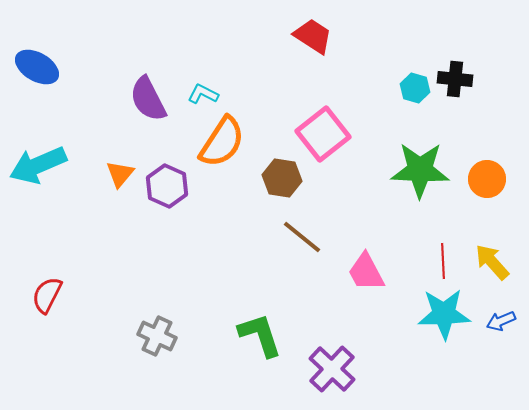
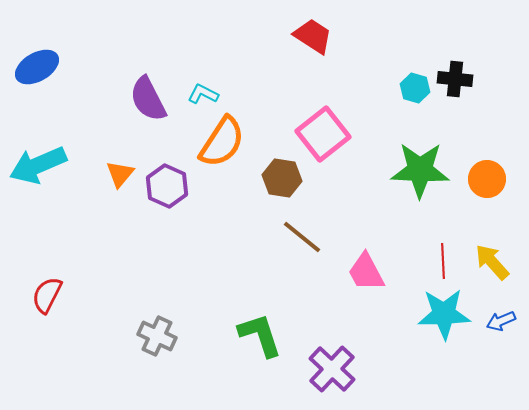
blue ellipse: rotated 60 degrees counterclockwise
